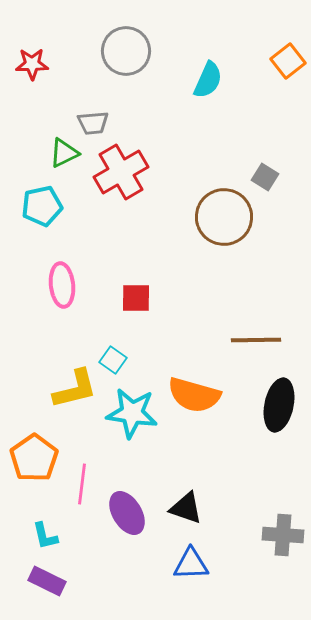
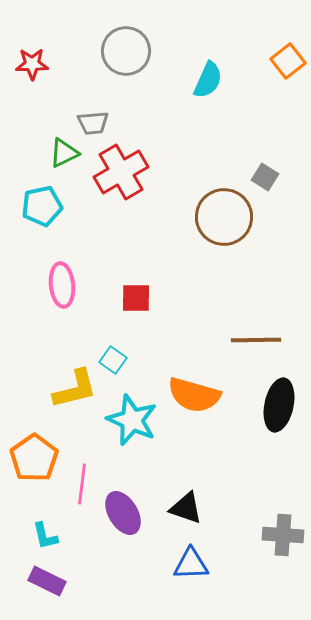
cyan star: moved 7 px down; rotated 15 degrees clockwise
purple ellipse: moved 4 px left
